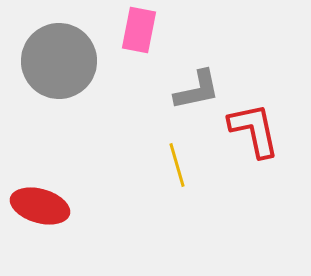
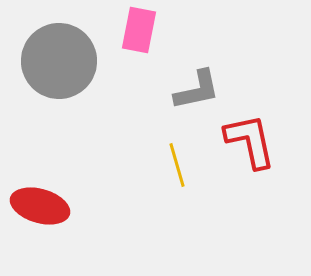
red L-shape: moved 4 px left, 11 px down
